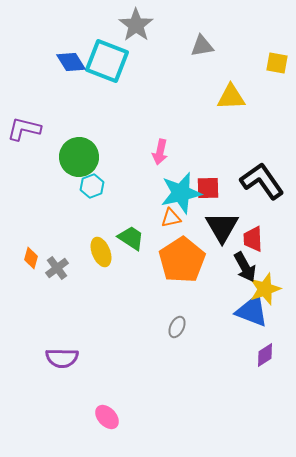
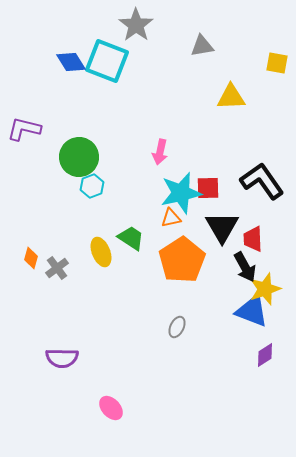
pink ellipse: moved 4 px right, 9 px up
